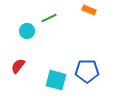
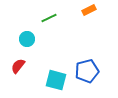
orange rectangle: rotated 48 degrees counterclockwise
cyan circle: moved 8 px down
blue pentagon: rotated 15 degrees counterclockwise
